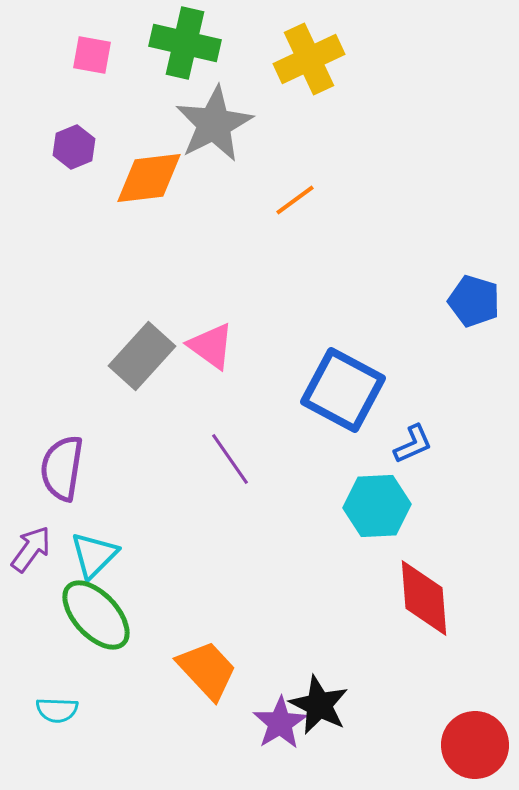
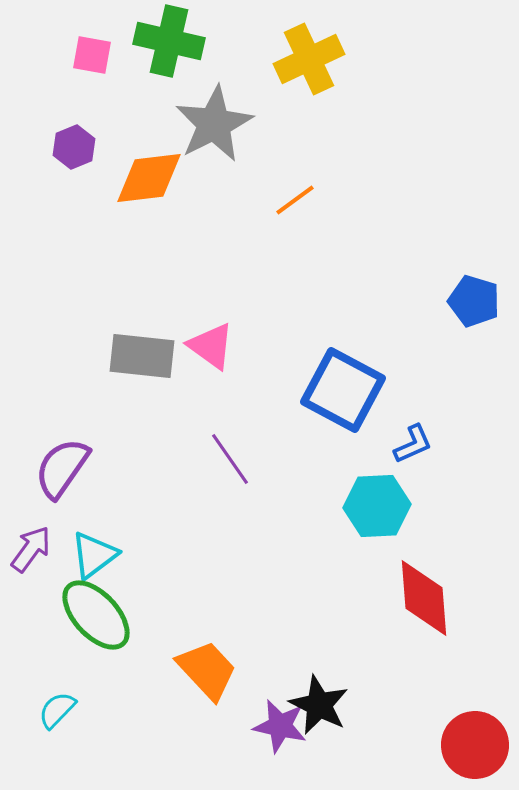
green cross: moved 16 px left, 2 px up
gray rectangle: rotated 54 degrees clockwise
purple semicircle: rotated 26 degrees clockwise
cyan triangle: rotated 8 degrees clockwise
cyan semicircle: rotated 132 degrees clockwise
purple star: moved 3 px down; rotated 28 degrees counterclockwise
